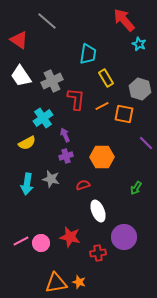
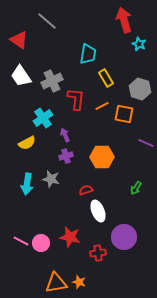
red arrow: rotated 25 degrees clockwise
purple line: rotated 21 degrees counterclockwise
red semicircle: moved 3 px right, 5 px down
pink line: rotated 56 degrees clockwise
